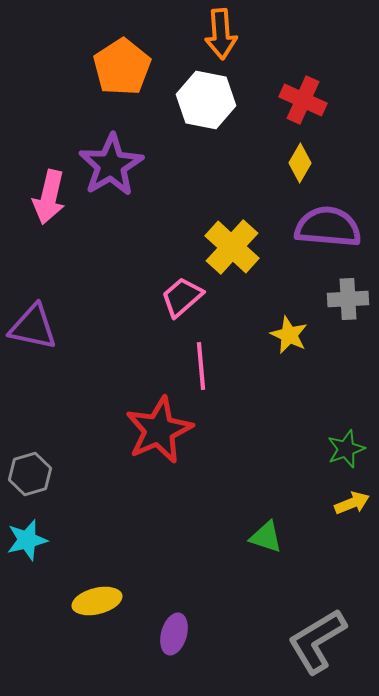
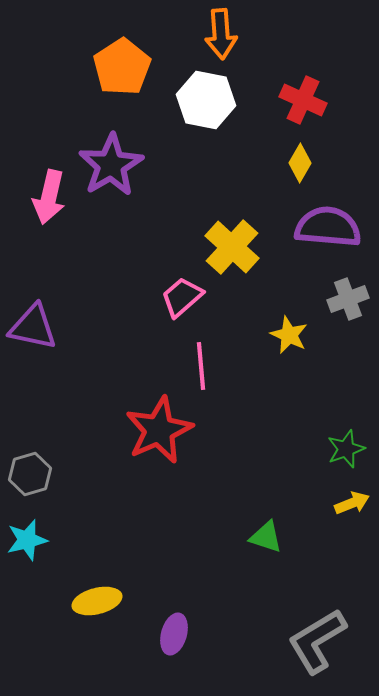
gray cross: rotated 18 degrees counterclockwise
